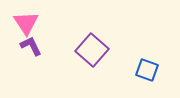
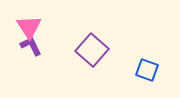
pink triangle: moved 3 px right, 4 px down
